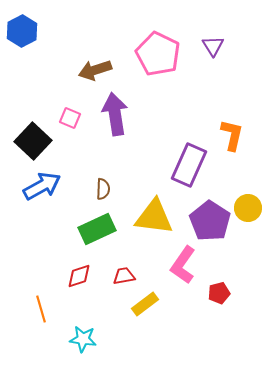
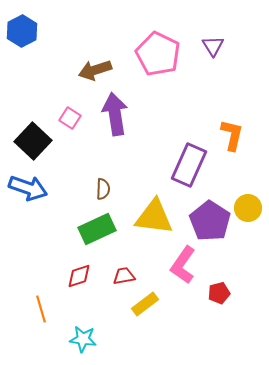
pink square: rotated 10 degrees clockwise
blue arrow: moved 14 px left, 2 px down; rotated 48 degrees clockwise
